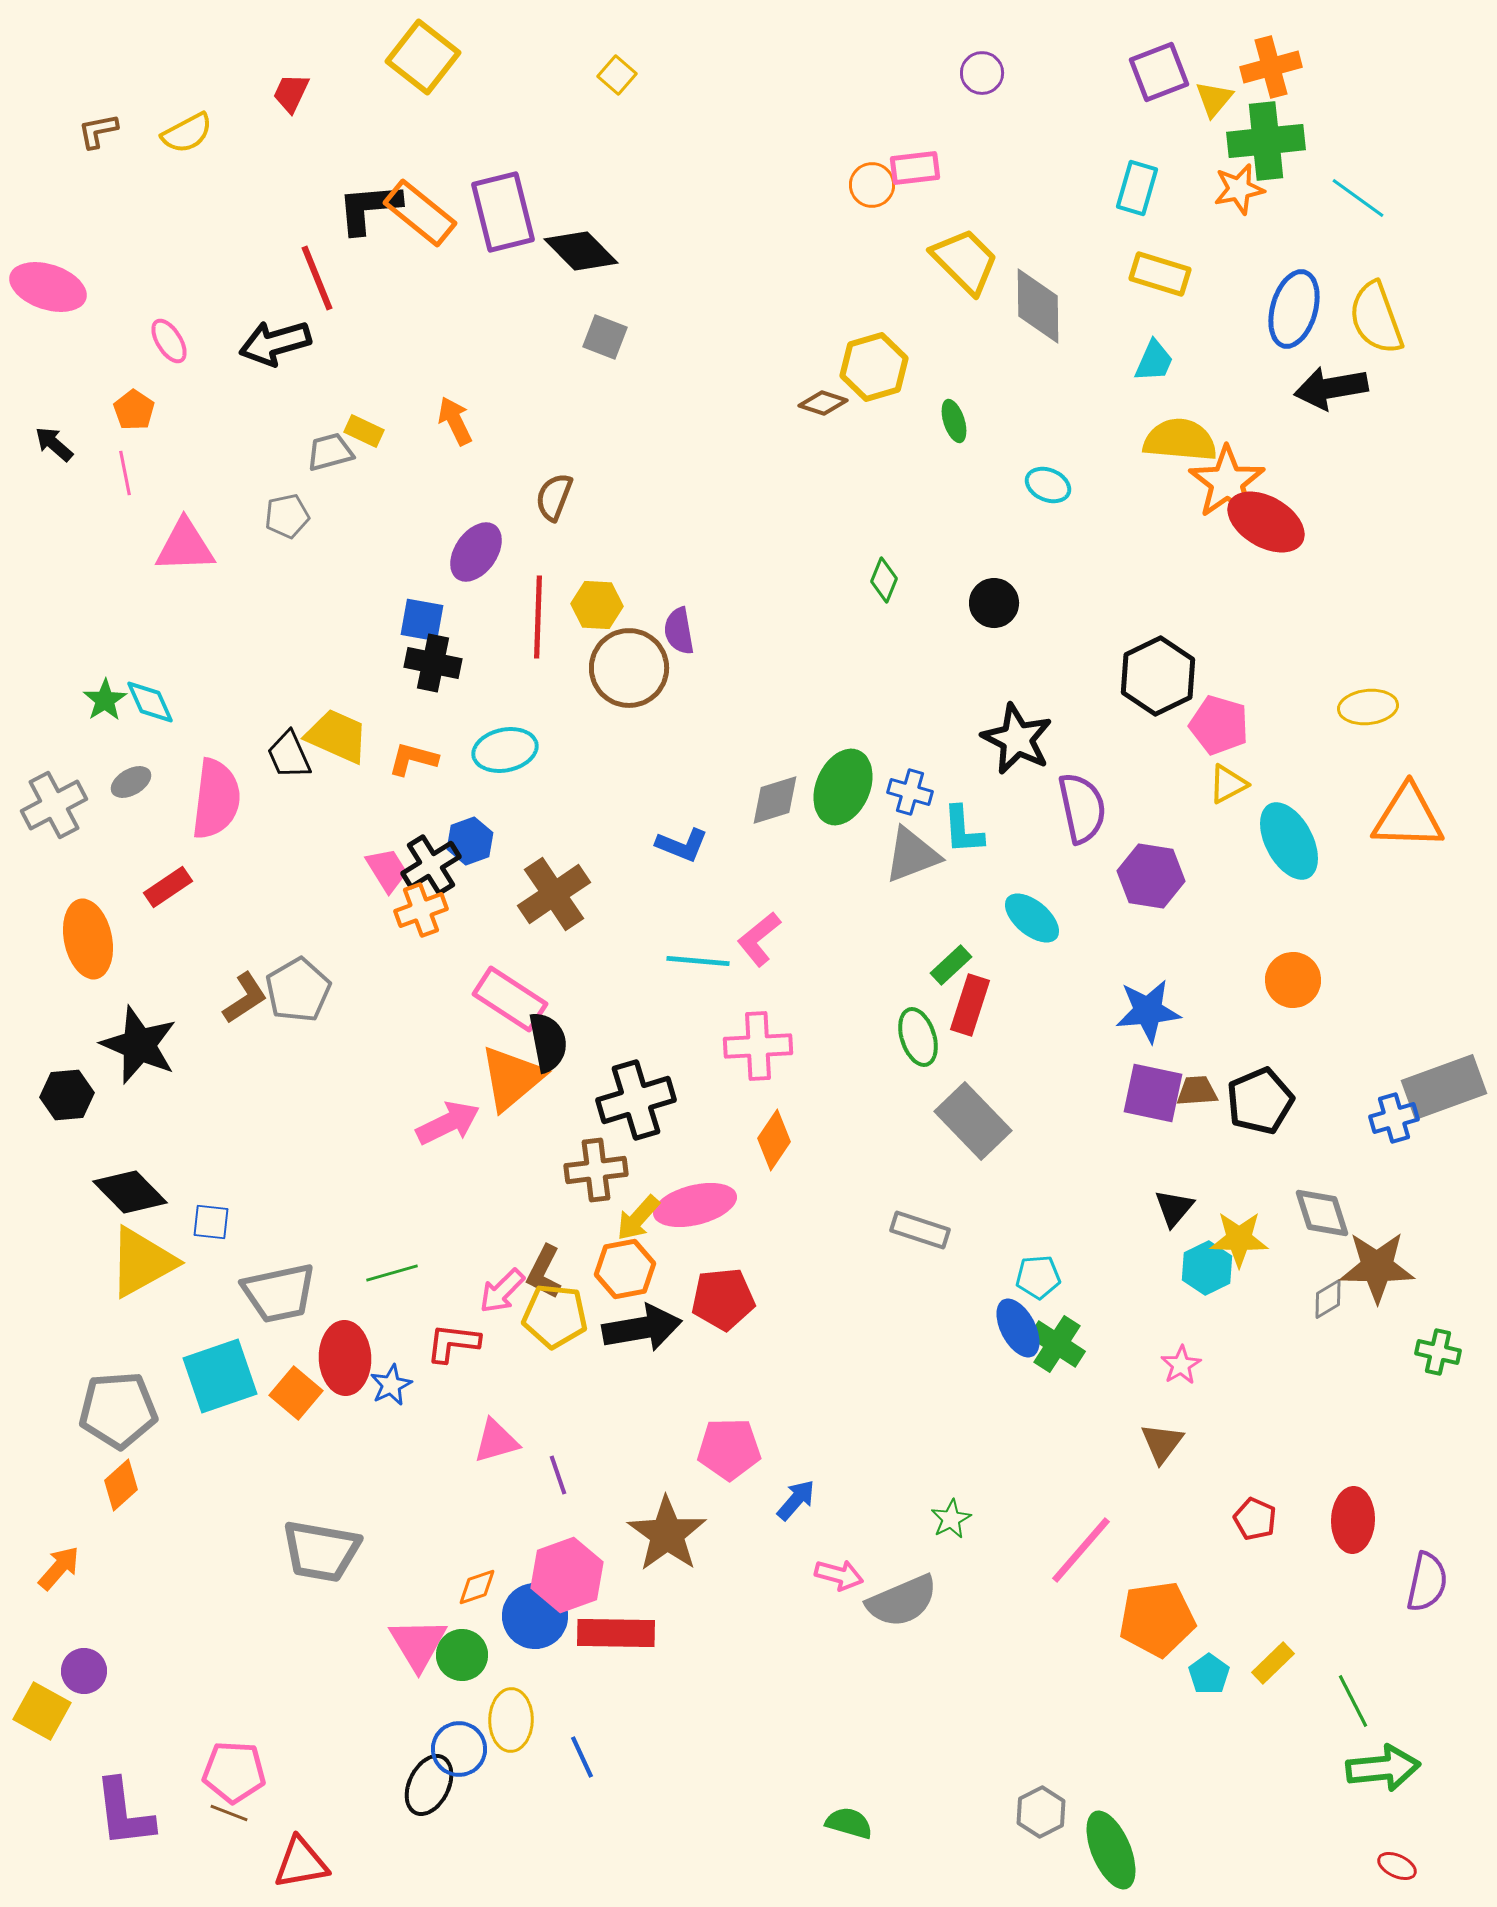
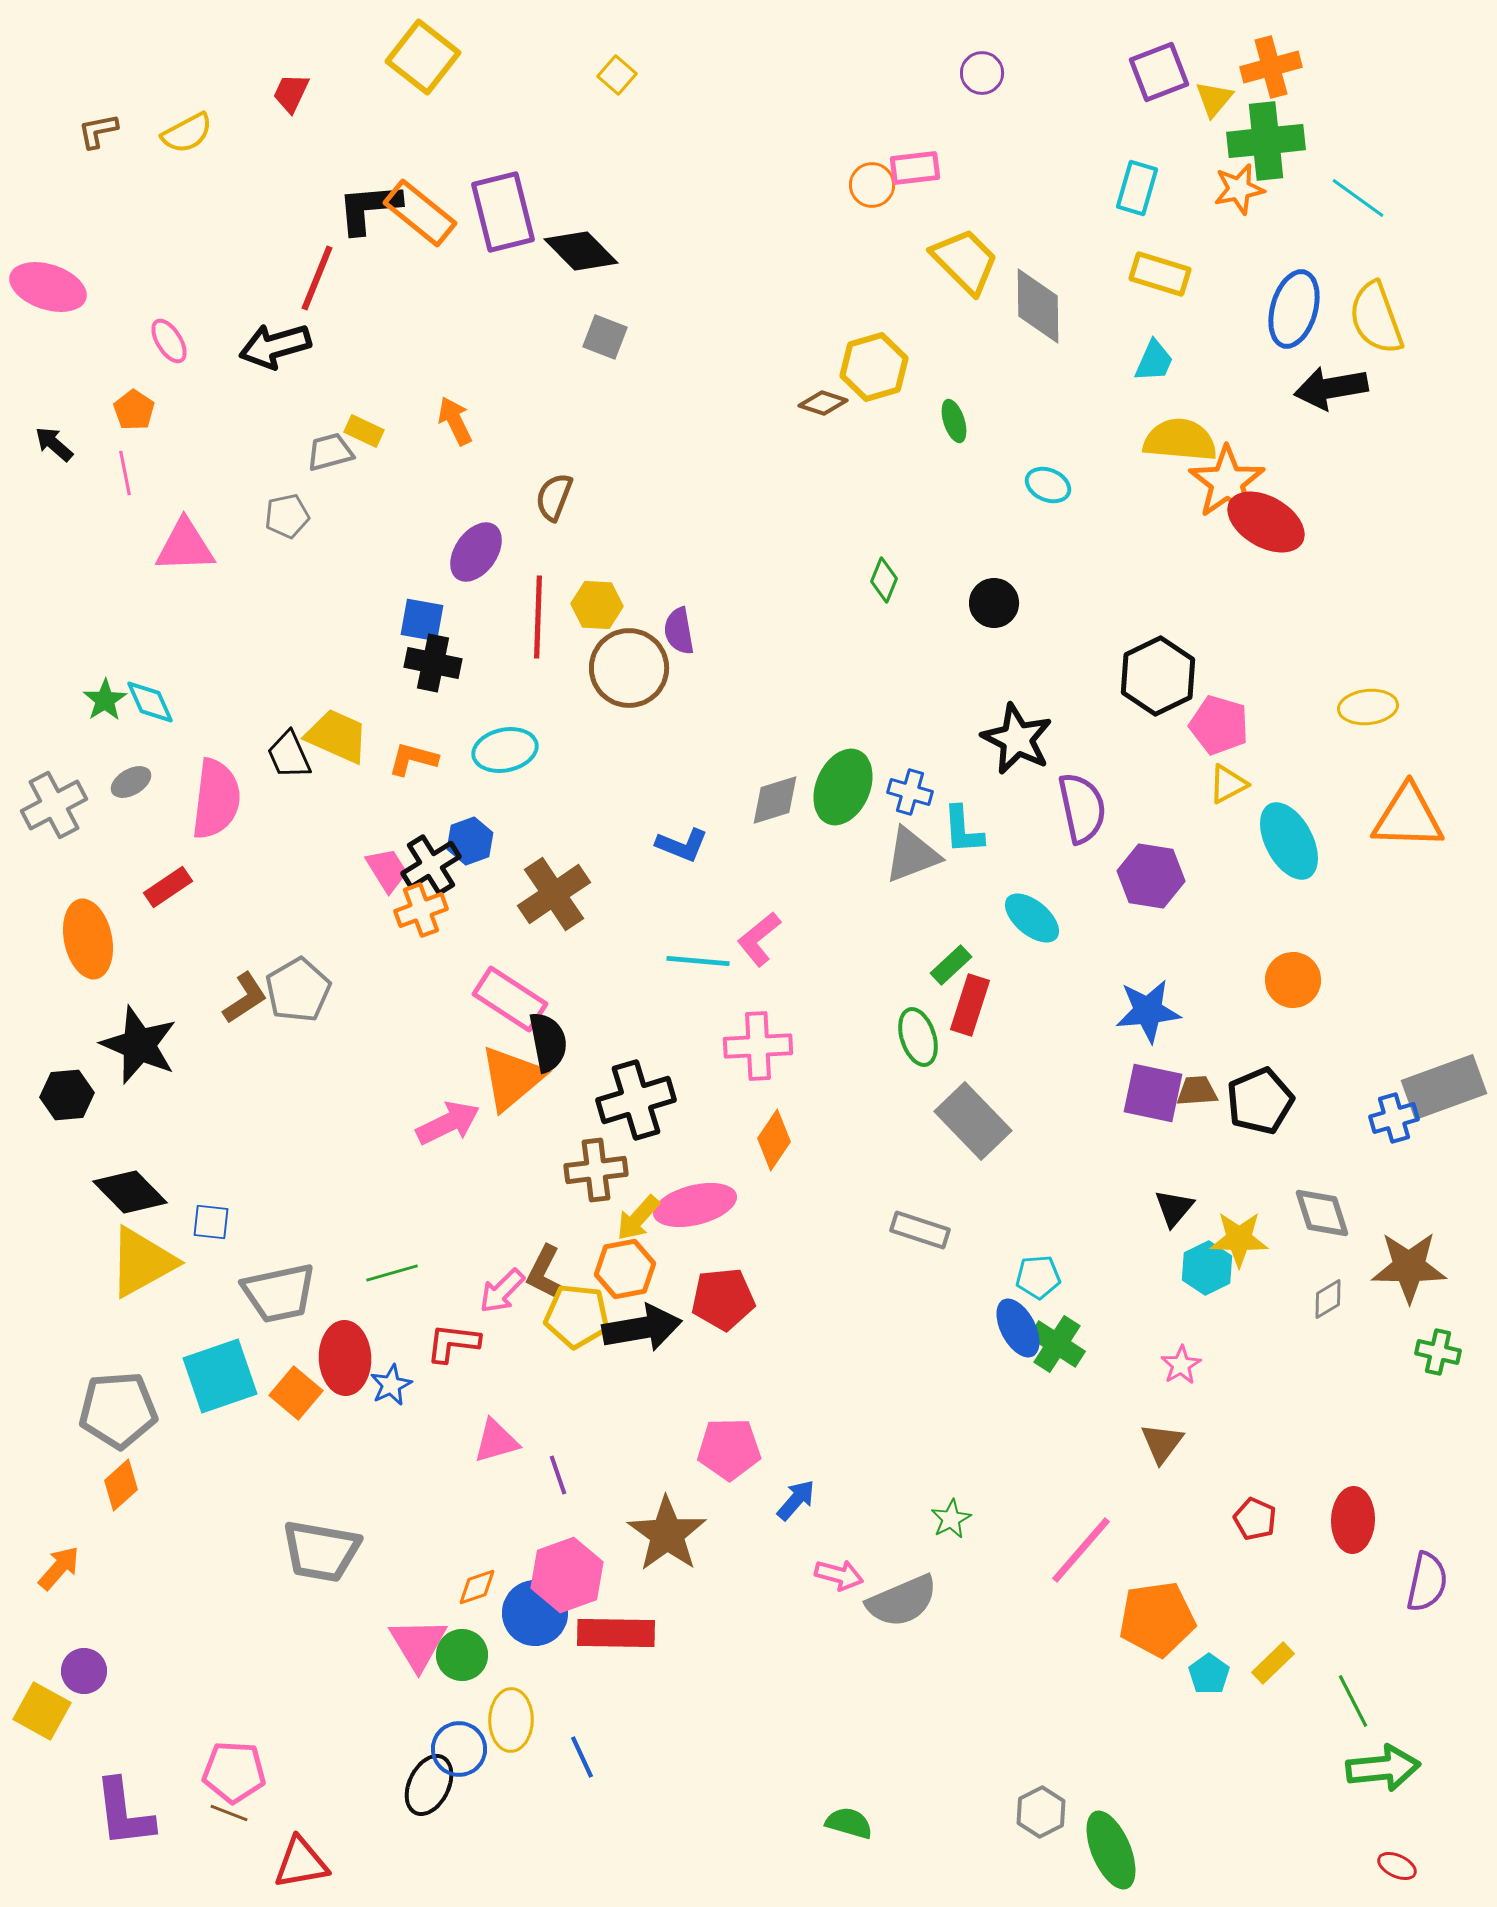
red line at (317, 278): rotated 44 degrees clockwise
black arrow at (275, 343): moved 3 px down
brown star at (1377, 1267): moved 32 px right
yellow pentagon at (555, 1316): moved 22 px right
blue circle at (535, 1616): moved 3 px up
